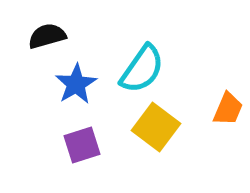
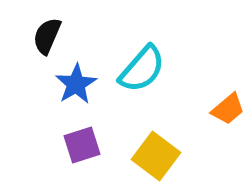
black semicircle: rotated 51 degrees counterclockwise
cyan semicircle: rotated 6 degrees clockwise
orange trapezoid: rotated 27 degrees clockwise
yellow square: moved 29 px down
